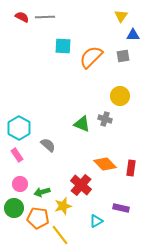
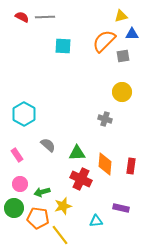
yellow triangle: rotated 40 degrees clockwise
blue triangle: moved 1 px left, 1 px up
orange semicircle: moved 13 px right, 16 px up
yellow circle: moved 2 px right, 4 px up
green triangle: moved 5 px left, 29 px down; rotated 24 degrees counterclockwise
cyan hexagon: moved 5 px right, 14 px up
orange diamond: rotated 50 degrees clockwise
red rectangle: moved 2 px up
red cross: moved 6 px up; rotated 15 degrees counterclockwise
cyan triangle: rotated 24 degrees clockwise
